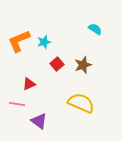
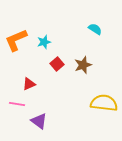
orange L-shape: moved 3 px left, 1 px up
yellow semicircle: moved 23 px right; rotated 16 degrees counterclockwise
